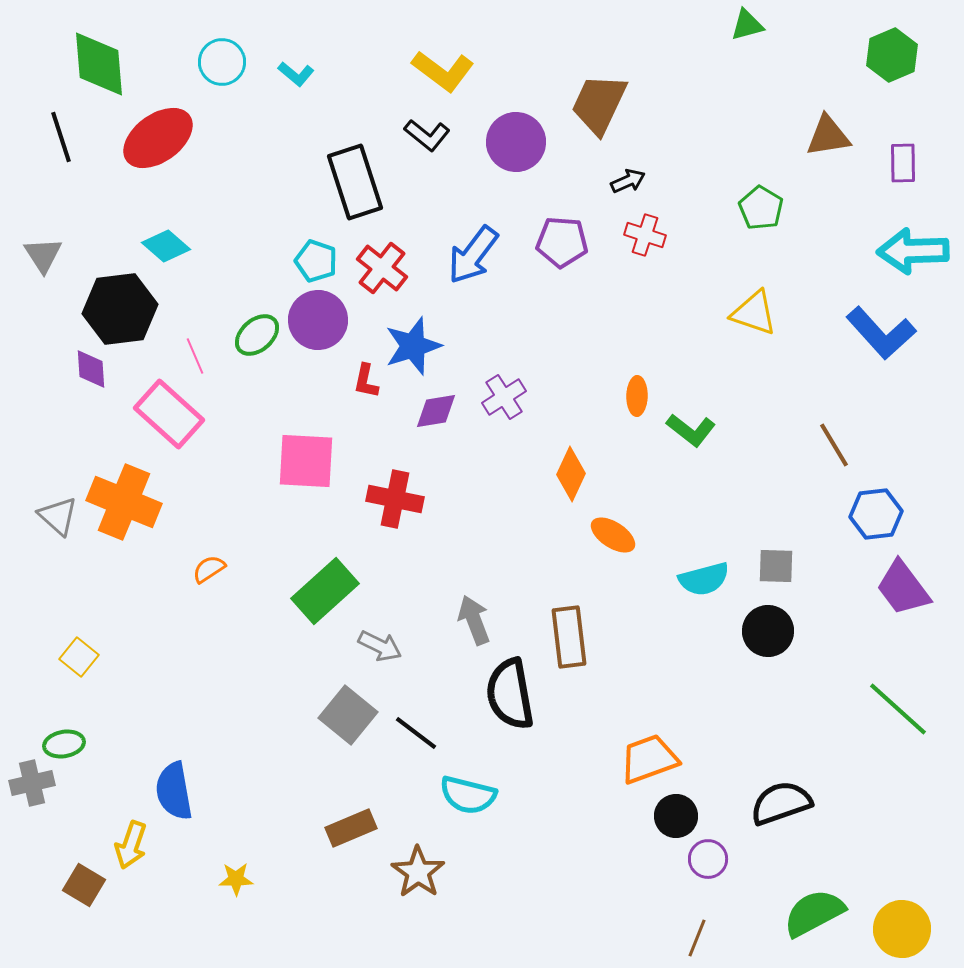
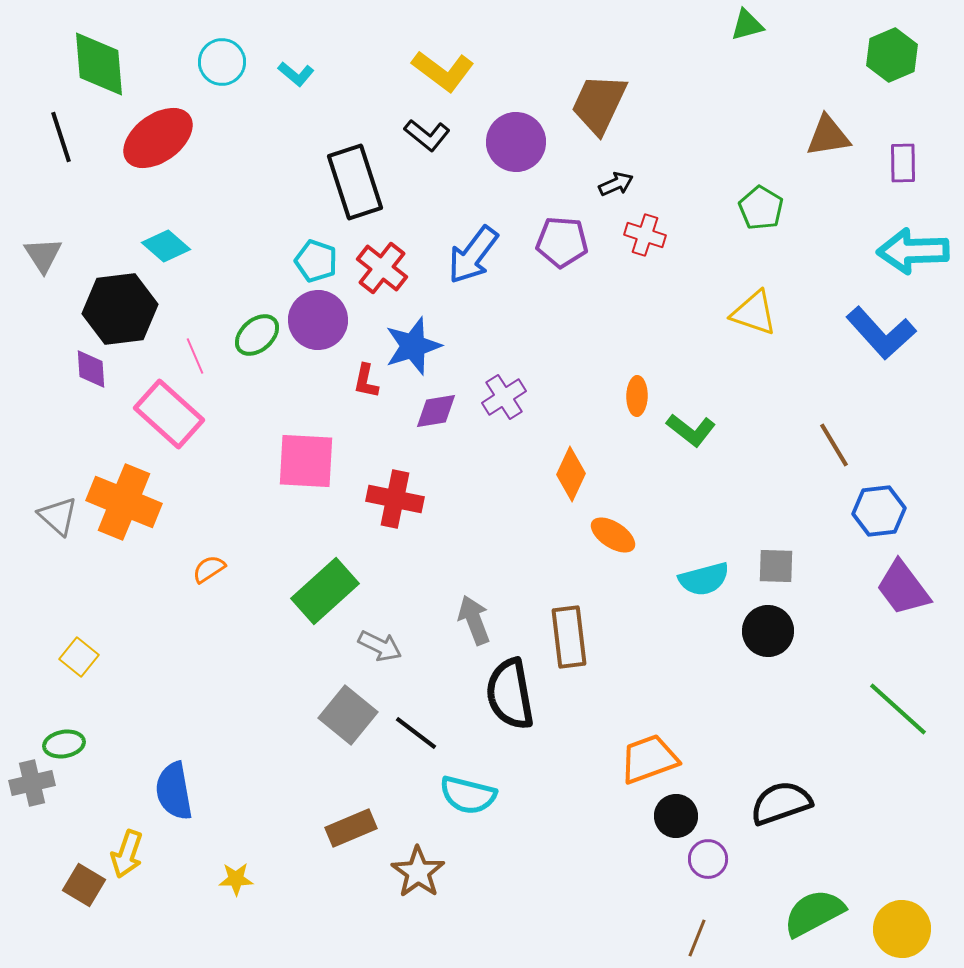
black arrow at (628, 181): moved 12 px left, 3 px down
blue hexagon at (876, 514): moved 3 px right, 3 px up
yellow arrow at (131, 845): moved 4 px left, 9 px down
